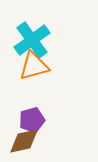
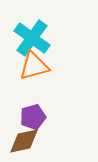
cyan cross: moved 2 px up; rotated 18 degrees counterclockwise
purple pentagon: moved 1 px right, 3 px up
